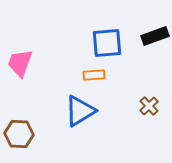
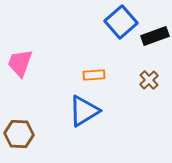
blue square: moved 14 px right, 21 px up; rotated 36 degrees counterclockwise
brown cross: moved 26 px up
blue triangle: moved 4 px right
